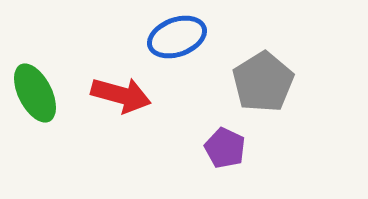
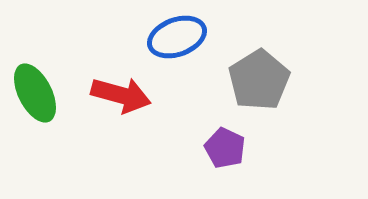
gray pentagon: moved 4 px left, 2 px up
